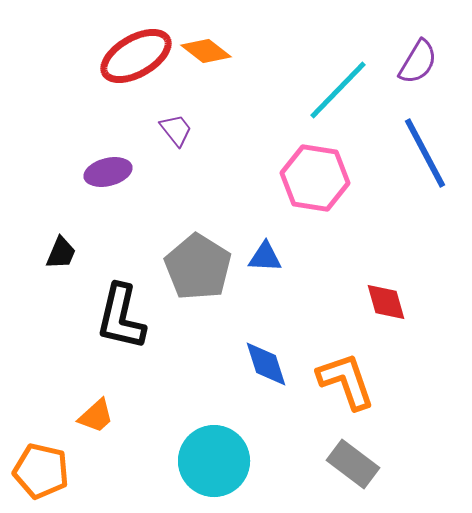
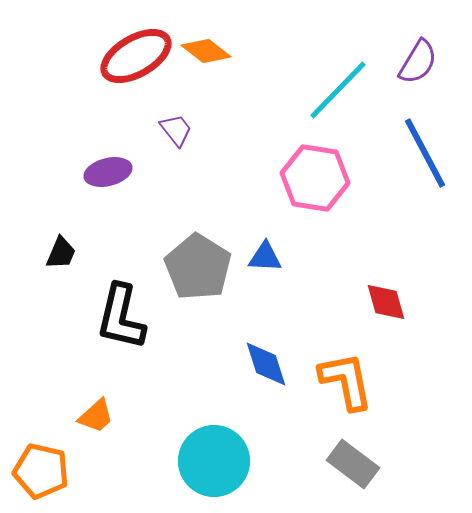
orange L-shape: rotated 8 degrees clockwise
